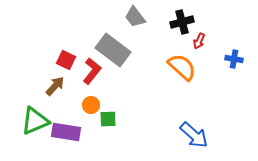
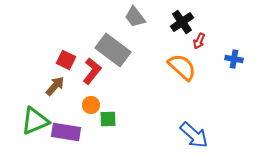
black cross: rotated 20 degrees counterclockwise
